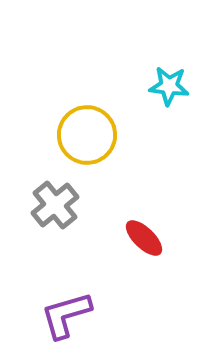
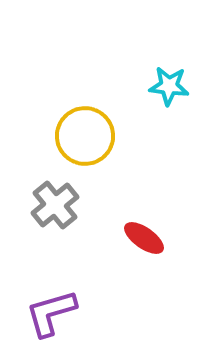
yellow circle: moved 2 px left, 1 px down
red ellipse: rotated 9 degrees counterclockwise
purple L-shape: moved 15 px left, 2 px up
